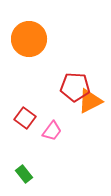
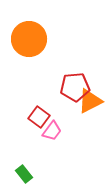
red pentagon: rotated 8 degrees counterclockwise
red square: moved 14 px right, 1 px up
